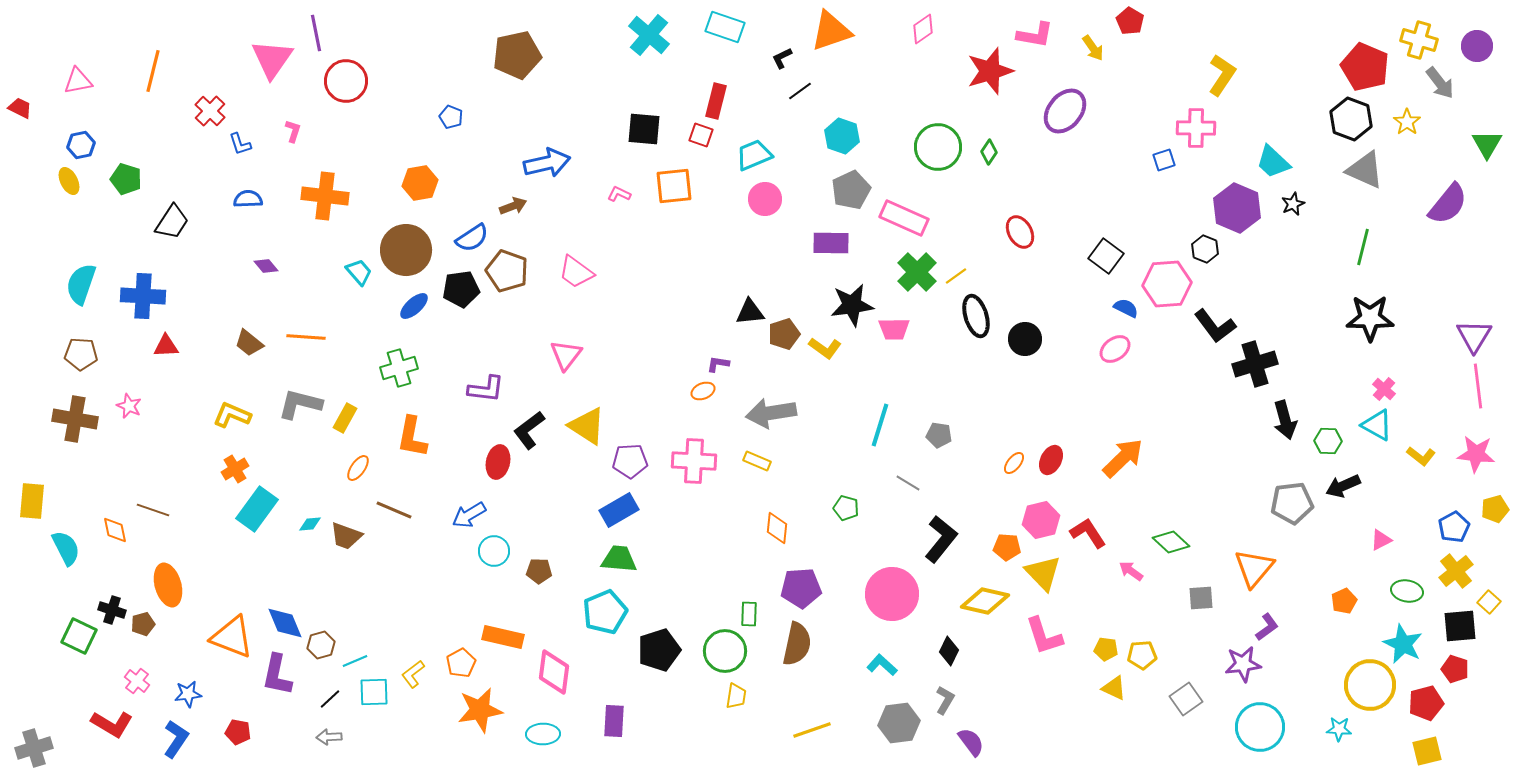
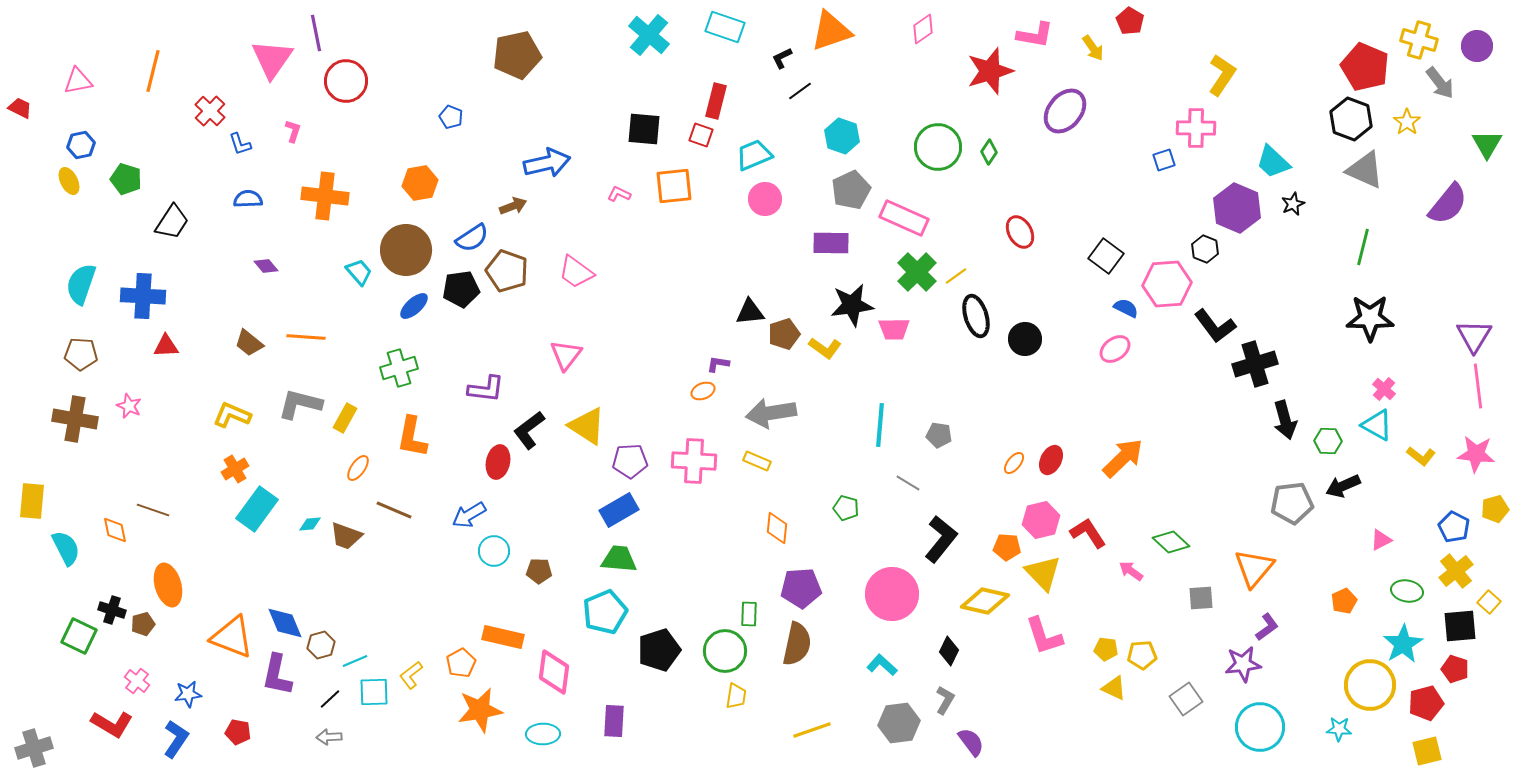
cyan line at (880, 425): rotated 12 degrees counterclockwise
blue pentagon at (1454, 527): rotated 16 degrees counterclockwise
cyan star at (1403, 644): rotated 15 degrees clockwise
yellow L-shape at (413, 674): moved 2 px left, 1 px down
